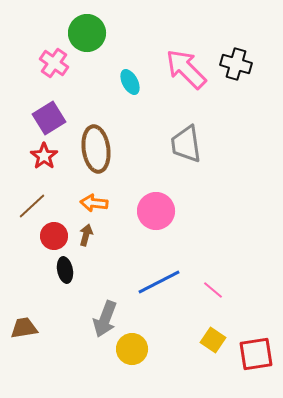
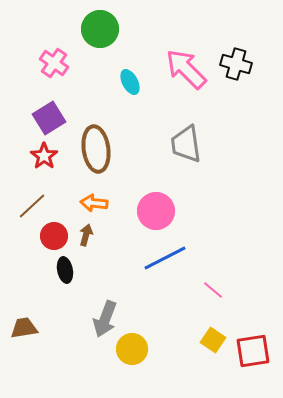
green circle: moved 13 px right, 4 px up
blue line: moved 6 px right, 24 px up
red square: moved 3 px left, 3 px up
